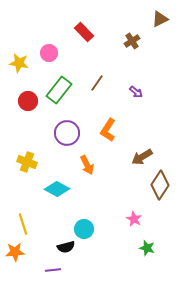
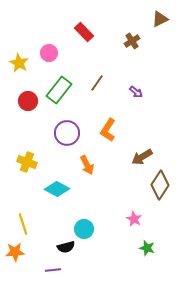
yellow star: rotated 18 degrees clockwise
